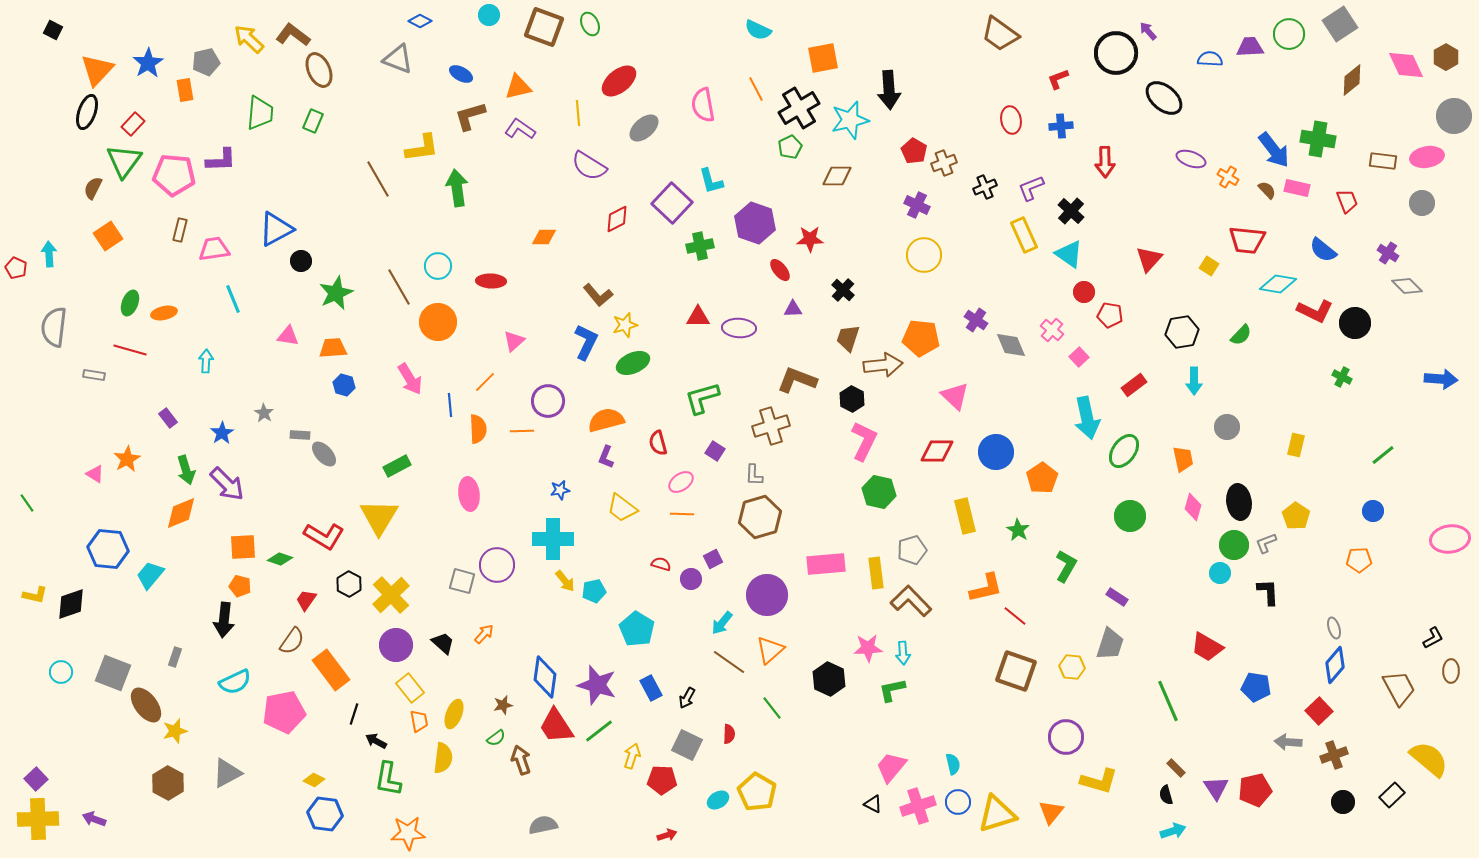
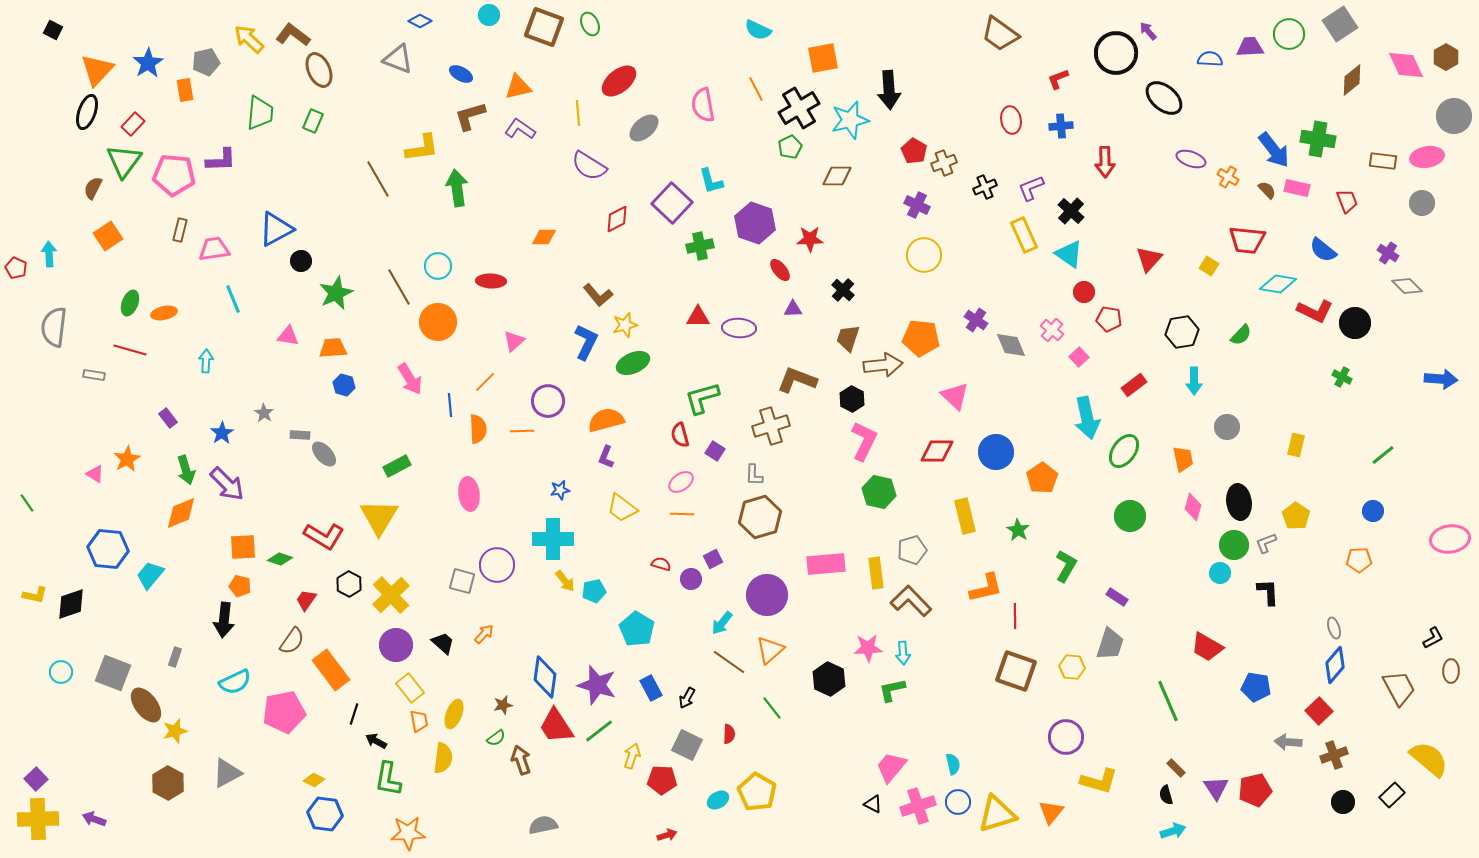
red pentagon at (1110, 315): moved 1 px left, 4 px down
red semicircle at (658, 443): moved 22 px right, 8 px up
red line at (1015, 616): rotated 50 degrees clockwise
